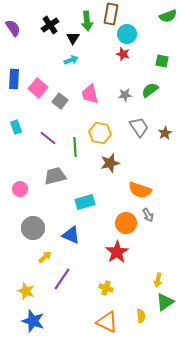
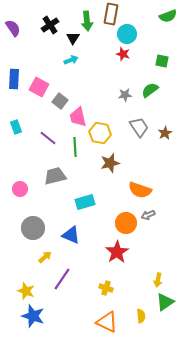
pink square at (38, 88): moved 1 px right, 1 px up; rotated 12 degrees counterclockwise
pink trapezoid at (90, 94): moved 12 px left, 23 px down
gray arrow at (148, 215): rotated 96 degrees clockwise
blue star at (33, 321): moved 5 px up
